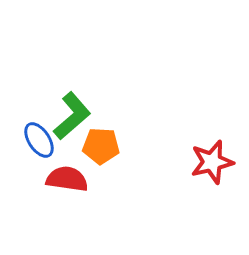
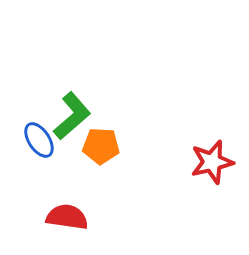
red semicircle: moved 38 px down
